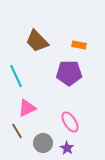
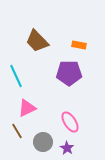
gray circle: moved 1 px up
